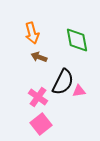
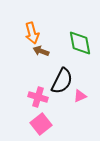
green diamond: moved 3 px right, 3 px down
brown arrow: moved 2 px right, 6 px up
black semicircle: moved 1 px left, 1 px up
pink triangle: moved 1 px right, 5 px down; rotated 16 degrees counterclockwise
pink cross: rotated 18 degrees counterclockwise
